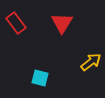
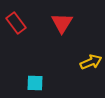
yellow arrow: rotated 15 degrees clockwise
cyan square: moved 5 px left, 5 px down; rotated 12 degrees counterclockwise
